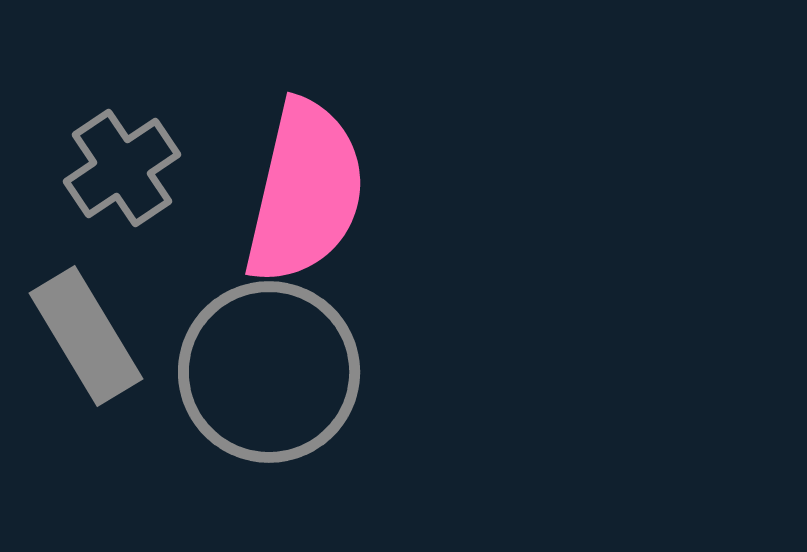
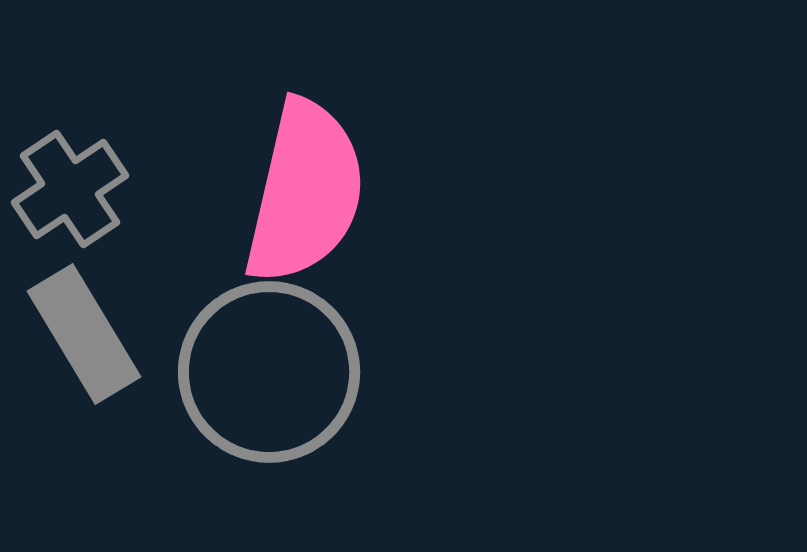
gray cross: moved 52 px left, 21 px down
gray rectangle: moved 2 px left, 2 px up
